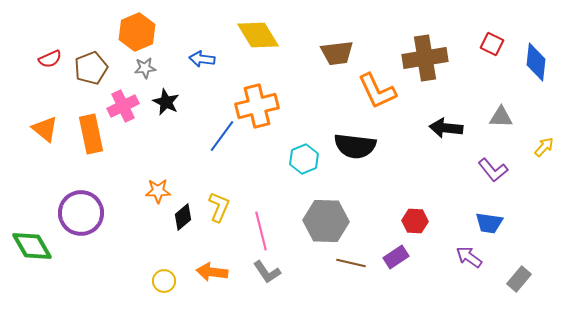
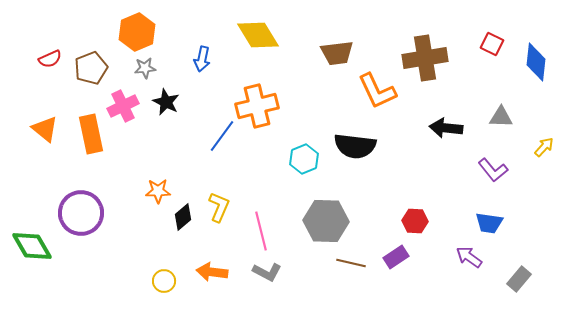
blue arrow: rotated 85 degrees counterclockwise
gray L-shape: rotated 28 degrees counterclockwise
